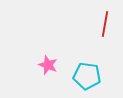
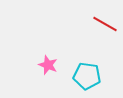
red line: rotated 70 degrees counterclockwise
